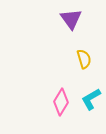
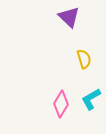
purple triangle: moved 2 px left, 2 px up; rotated 10 degrees counterclockwise
pink diamond: moved 2 px down
